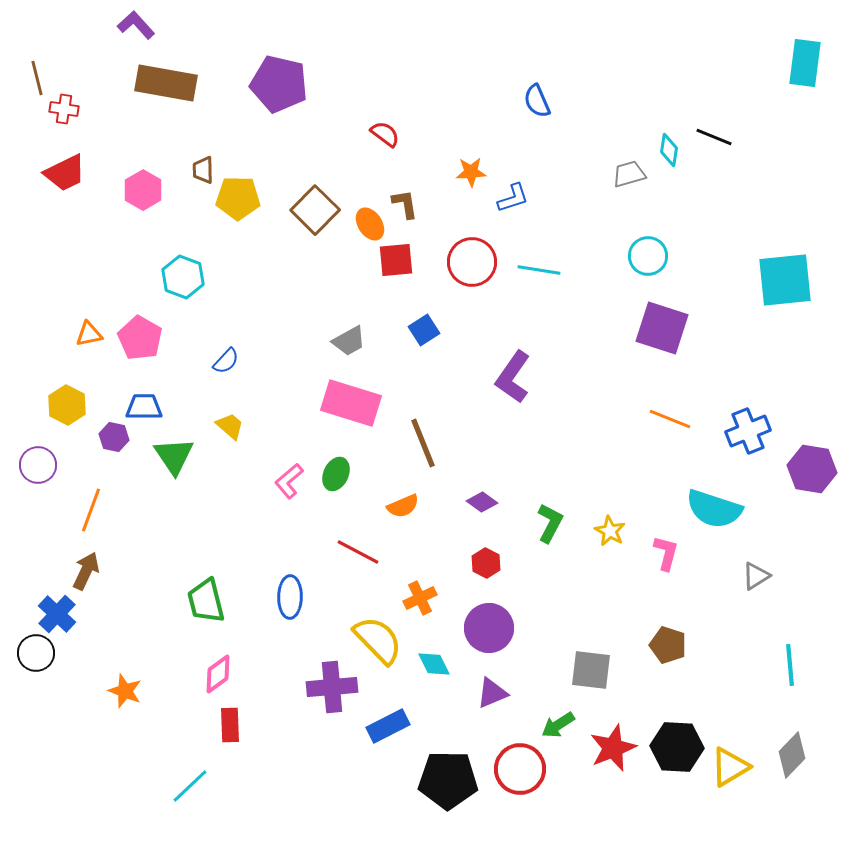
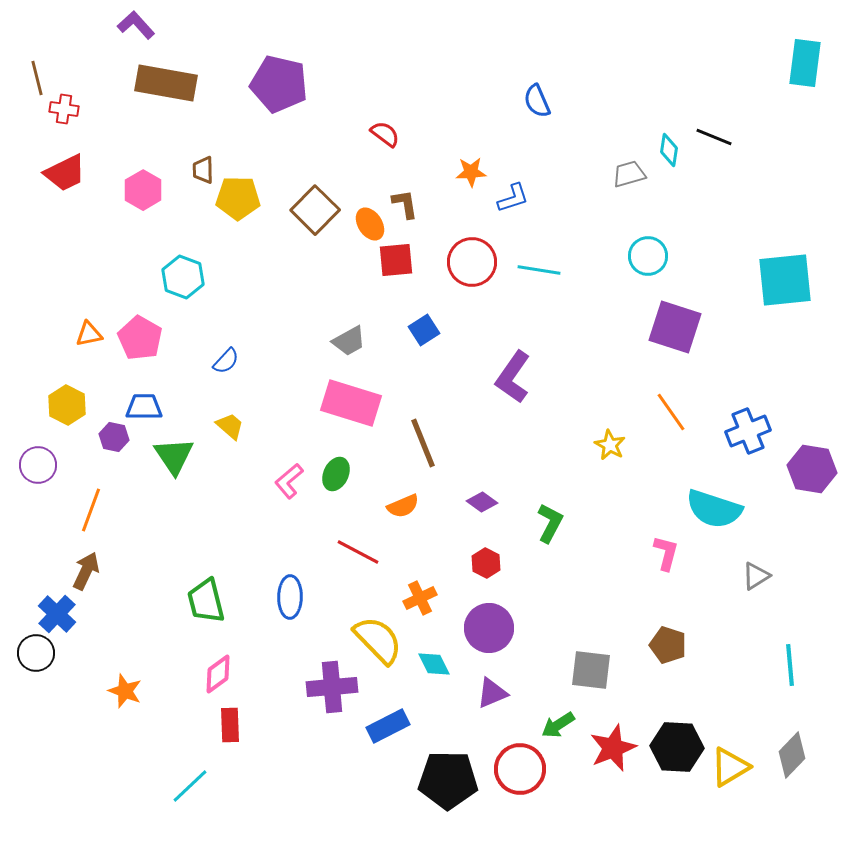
purple square at (662, 328): moved 13 px right, 1 px up
orange line at (670, 419): moved 1 px right, 7 px up; rotated 33 degrees clockwise
yellow star at (610, 531): moved 86 px up
